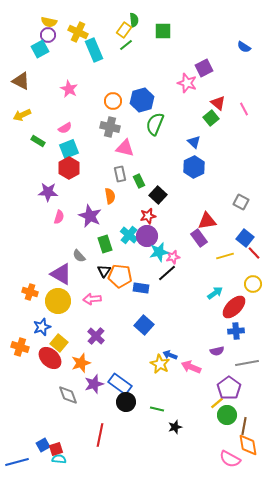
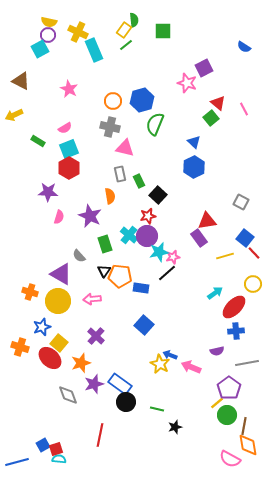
yellow arrow at (22, 115): moved 8 px left
